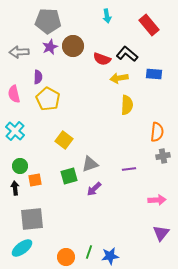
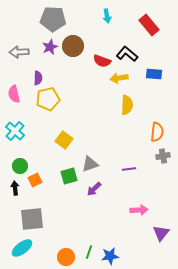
gray pentagon: moved 5 px right, 2 px up
red semicircle: moved 2 px down
purple semicircle: moved 1 px down
yellow pentagon: rotated 30 degrees clockwise
orange square: rotated 16 degrees counterclockwise
pink arrow: moved 18 px left, 10 px down
